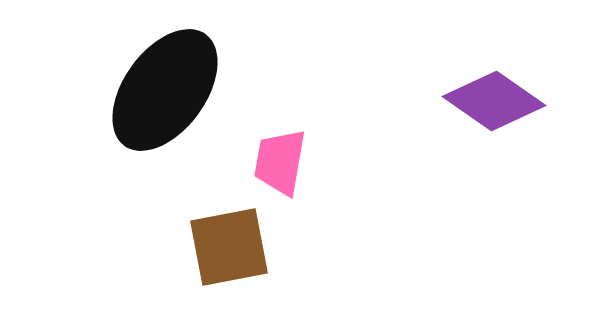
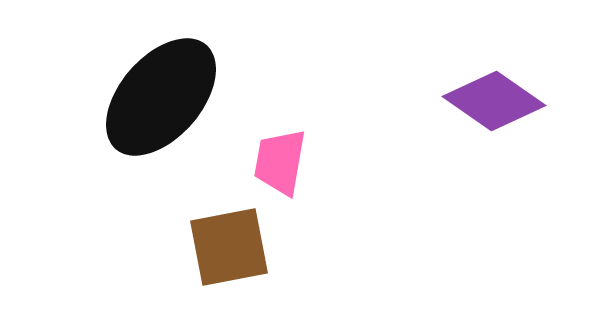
black ellipse: moved 4 px left, 7 px down; rotated 5 degrees clockwise
